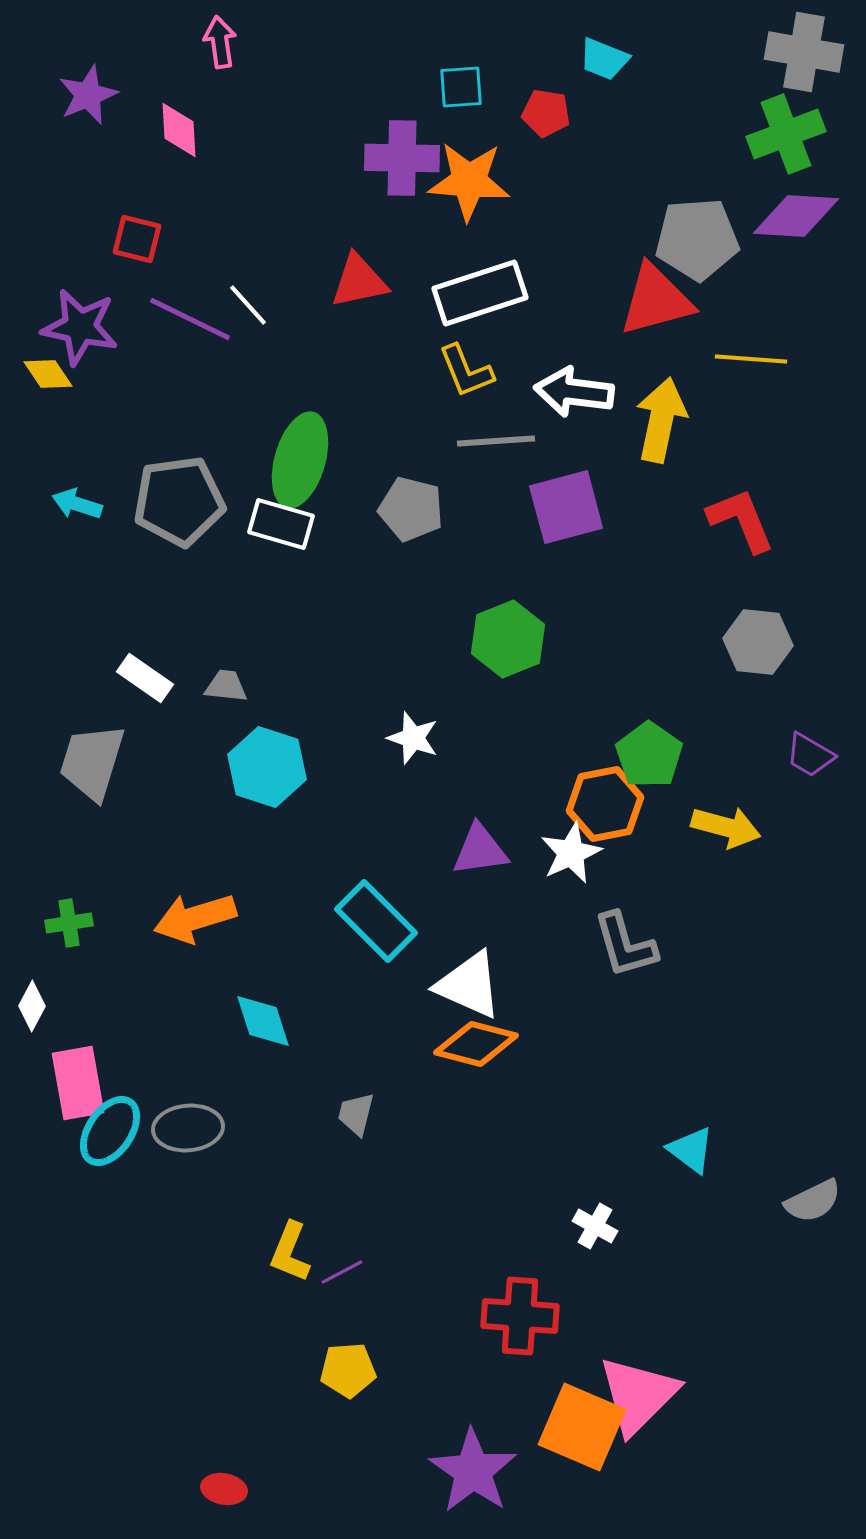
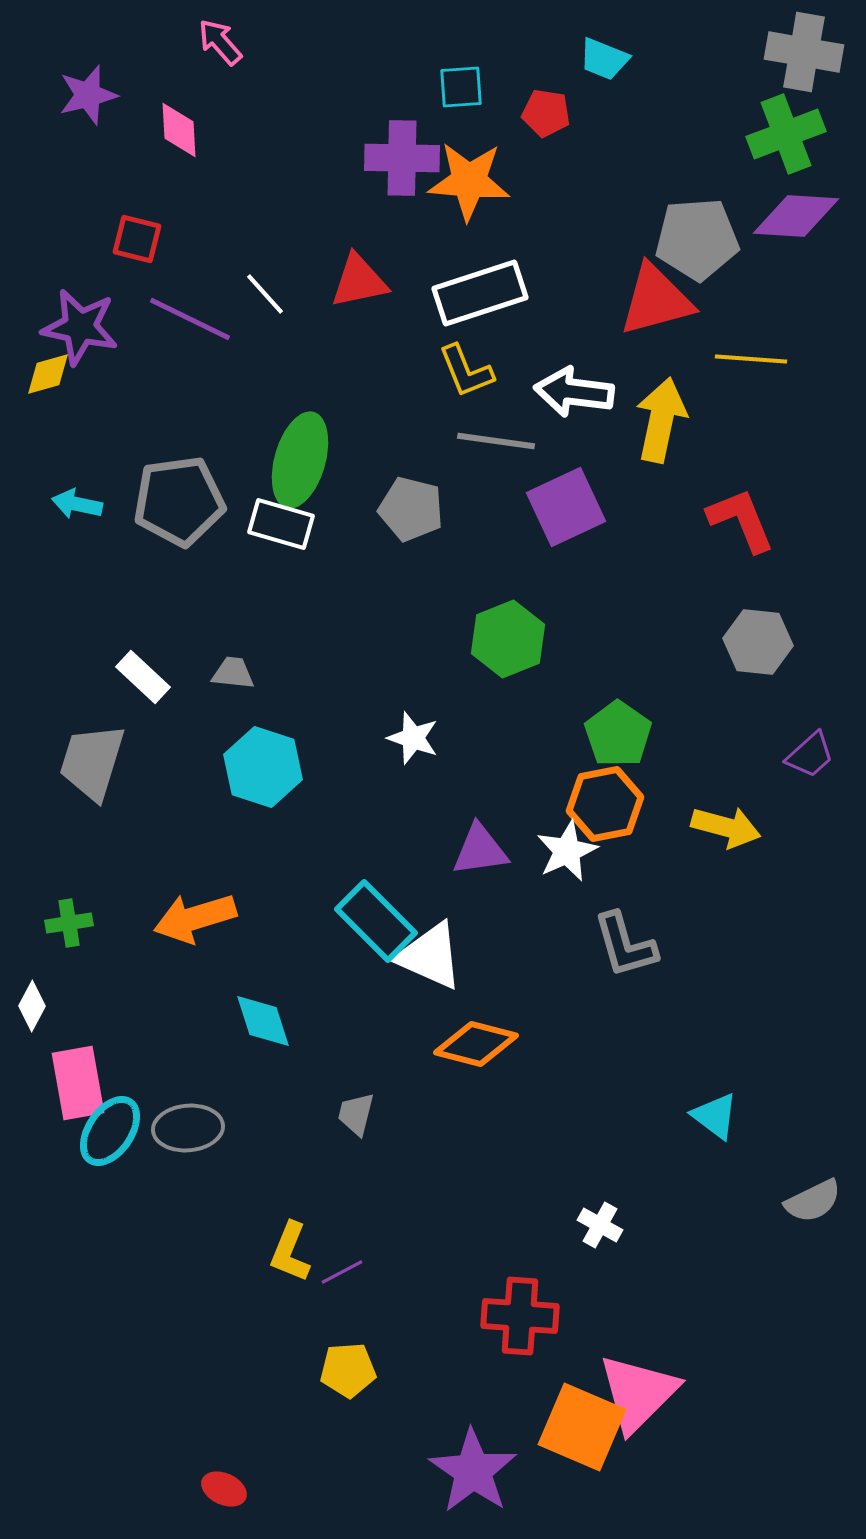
pink arrow at (220, 42): rotated 33 degrees counterclockwise
purple star at (88, 95): rotated 8 degrees clockwise
white line at (248, 305): moved 17 px right, 11 px up
yellow diamond at (48, 374): rotated 72 degrees counterclockwise
gray line at (496, 441): rotated 12 degrees clockwise
cyan arrow at (77, 504): rotated 6 degrees counterclockwise
purple square at (566, 507): rotated 10 degrees counterclockwise
white rectangle at (145, 678): moved 2 px left, 1 px up; rotated 8 degrees clockwise
gray trapezoid at (226, 686): moved 7 px right, 13 px up
green pentagon at (649, 755): moved 31 px left, 21 px up
purple trapezoid at (810, 755): rotated 72 degrees counterclockwise
cyan hexagon at (267, 767): moved 4 px left
white star at (571, 853): moved 4 px left, 2 px up
white triangle at (469, 985): moved 39 px left, 29 px up
cyan triangle at (691, 1150): moved 24 px right, 34 px up
white cross at (595, 1226): moved 5 px right, 1 px up
pink triangle at (638, 1395): moved 2 px up
red ellipse at (224, 1489): rotated 15 degrees clockwise
